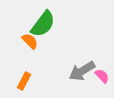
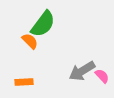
orange rectangle: moved 1 px down; rotated 60 degrees clockwise
